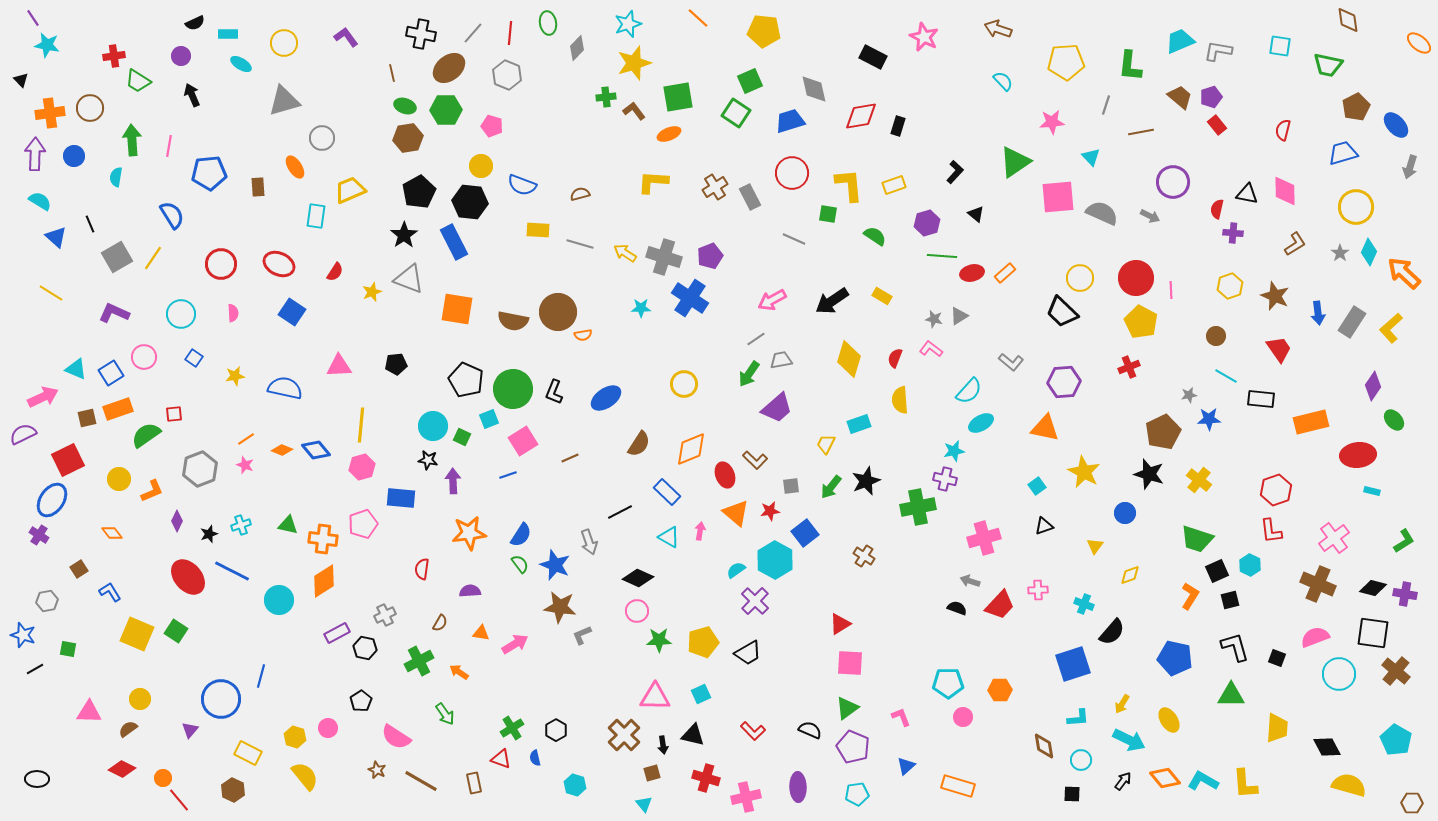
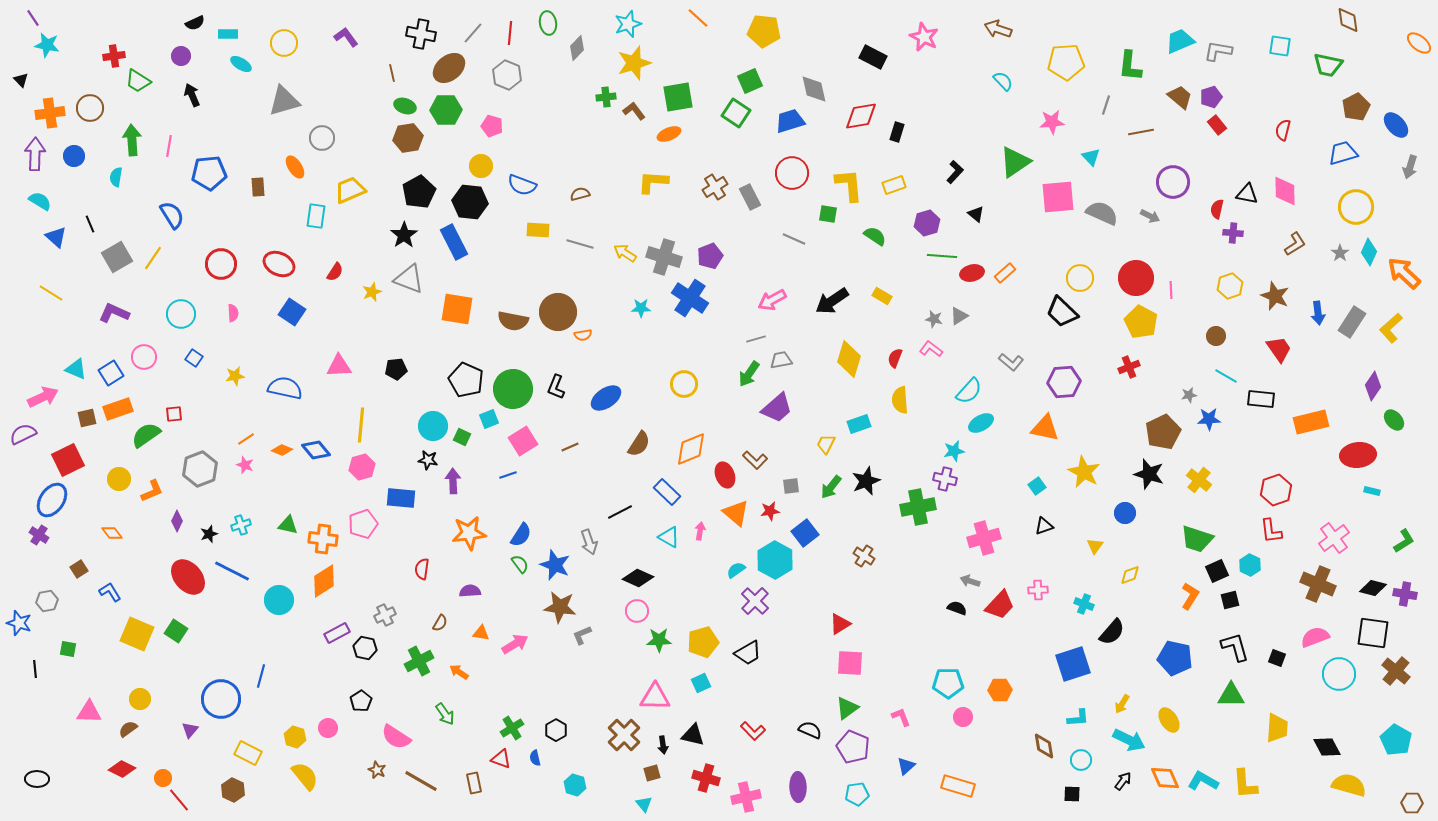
black rectangle at (898, 126): moved 1 px left, 6 px down
gray line at (756, 339): rotated 18 degrees clockwise
black pentagon at (396, 364): moved 5 px down
black L-shape at (554, 392): moved 2 px right, 5 px up
brown line at (570, 458): moved 11 px up
blue star at (23, 635): moved 4 px left, 12 px up
black line at (35, 669): rotated 66 degrees counterclockwise
cyan square at (701, 694): moved 11 px up
orange diamond at (1165, 778): rotated 16 degrees clockwise
